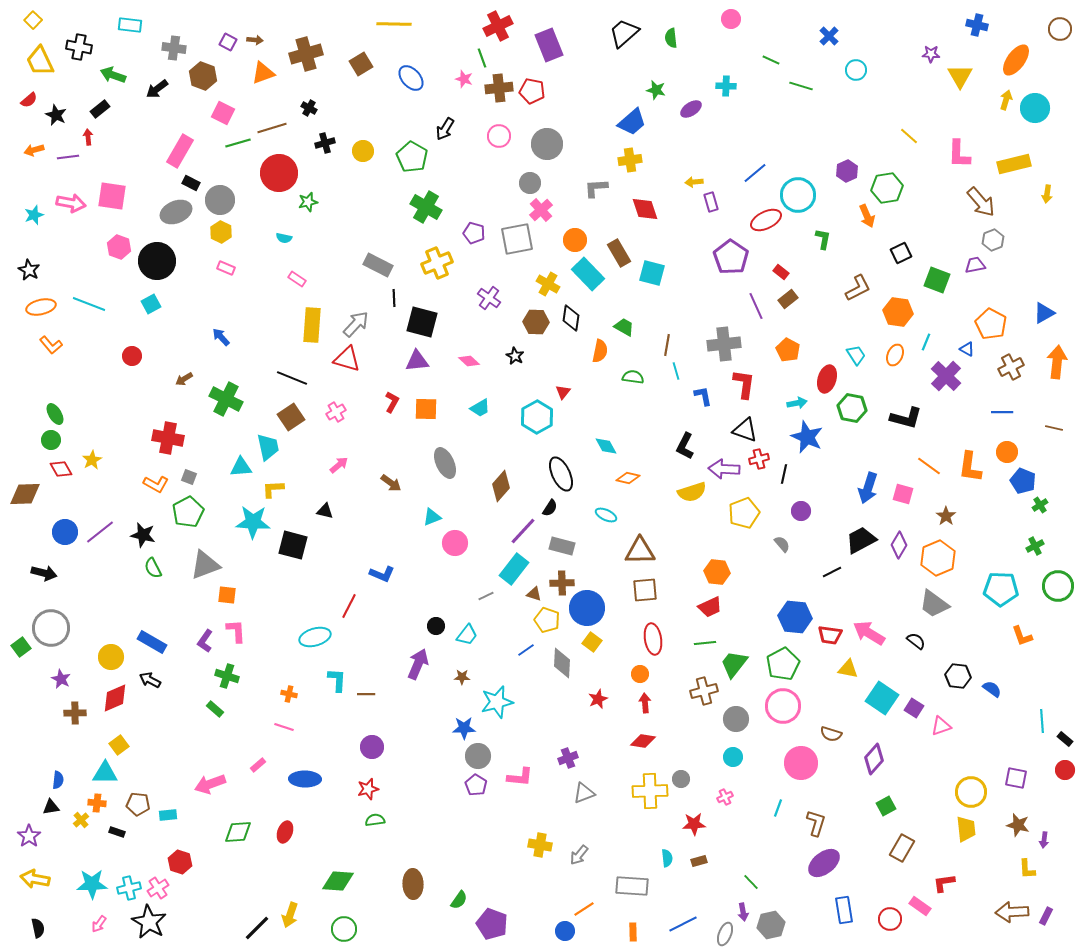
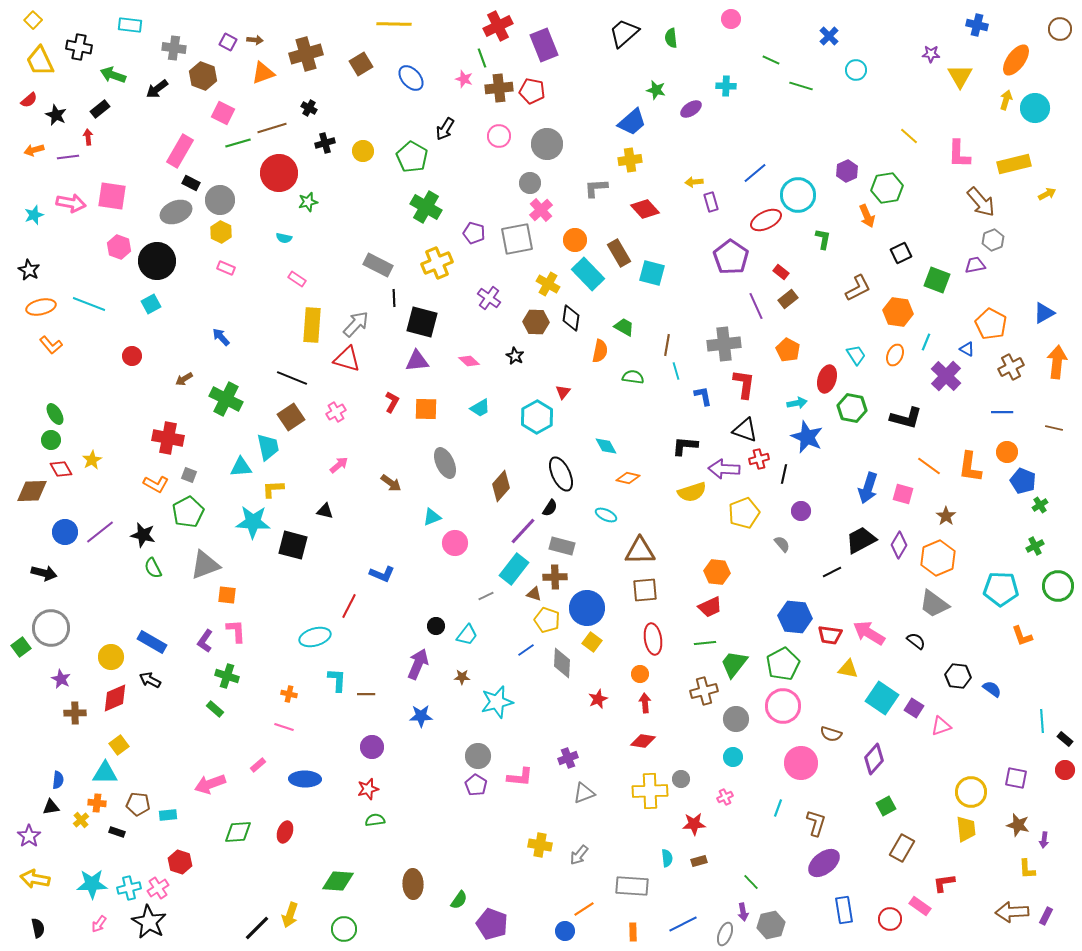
purple rectangle at (549, 45): moved 5 px left
yellow arrow at (1047, 194): rotated 126 degrees counterclockwise
red diamond at (645, 209): rotated 24 degrees counterclockwise
black L-shape at (685, 446): rotated 68 degrees clockwise
gray square at (189, 477): moved 2 px up
brown diamond at (25, 494): moved 7 px right, 3 px up
brown cross at (562, 583): moved 7 px left, 6 px up
blue star at (464, 728): moved 43 px left, 12 px up
